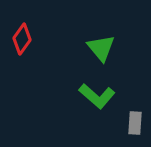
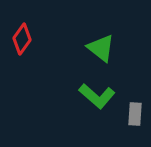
green triangle: rotated 12 degrees counterclockwise
gray rectangle: moved 9 px up
